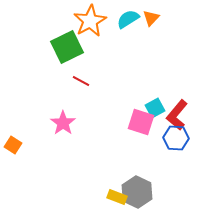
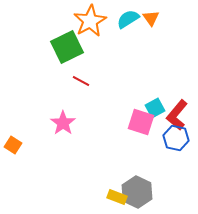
orange triangle: rotated 18 degrees counterclockwise
blue hexagon: rotated 10 degrees clockwise
